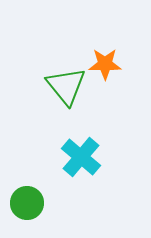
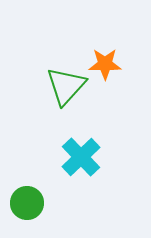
green triangle: rotated 21 degrees clockwise
cyan cross: rotated 6 degrees clockwise
